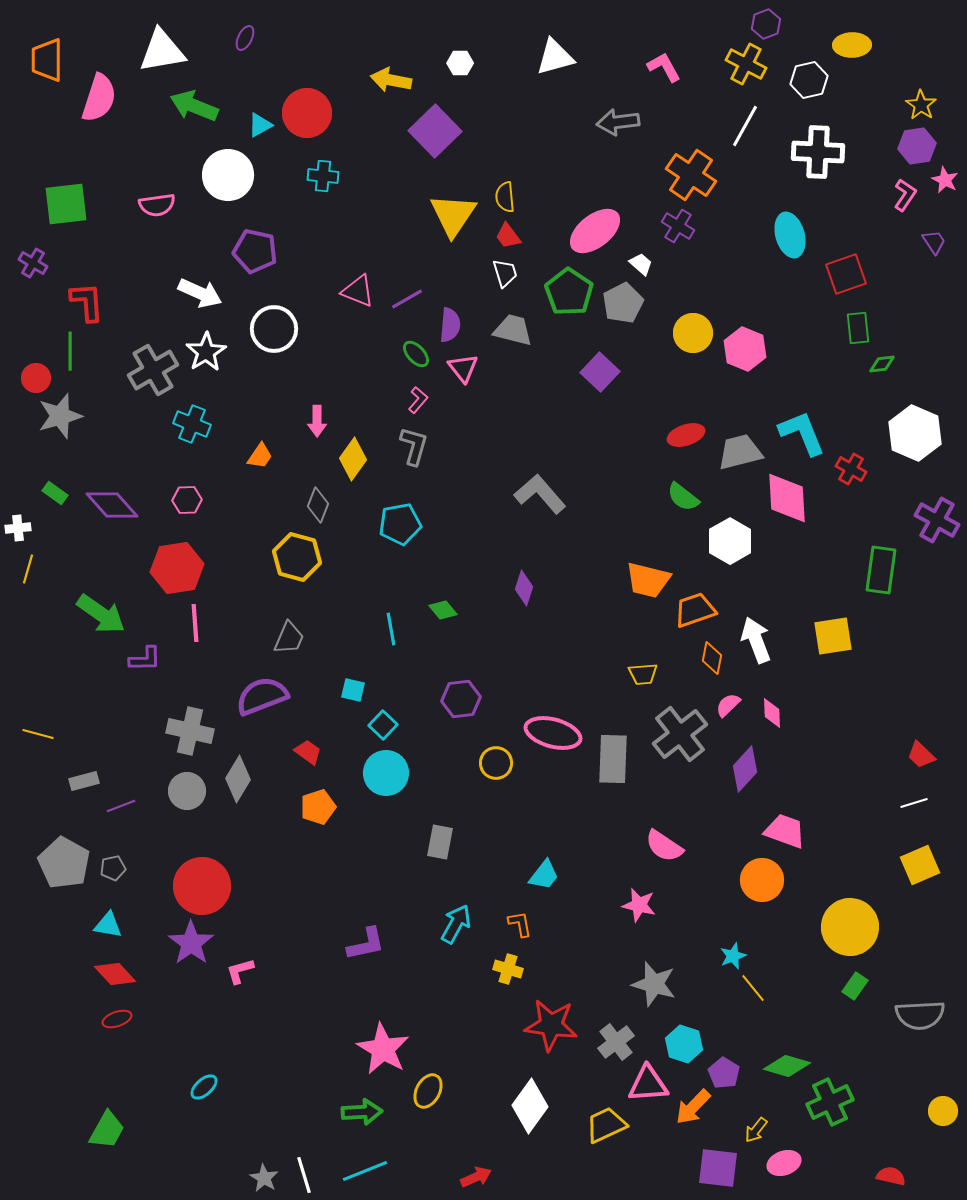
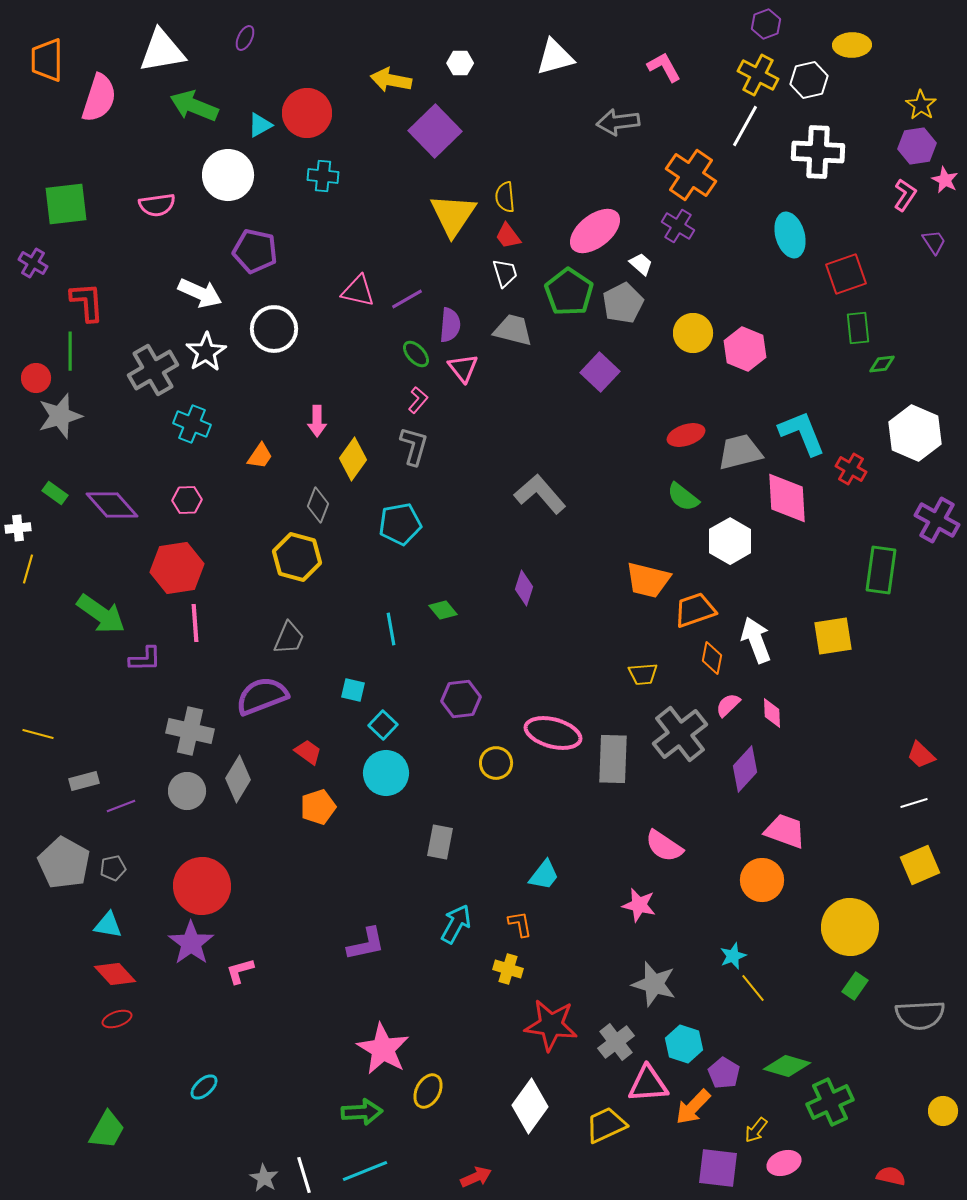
yellow cross at (746, 64): moved 12 px right, 11 px down
pink triangle at (358, 291): rotated 9 degrees counterclockwise
